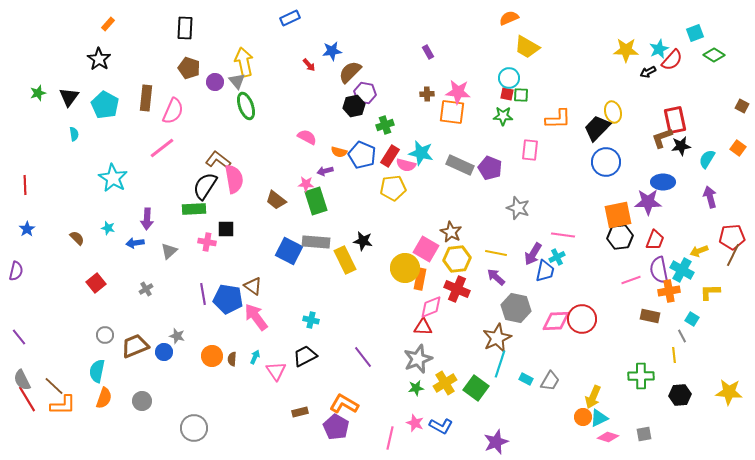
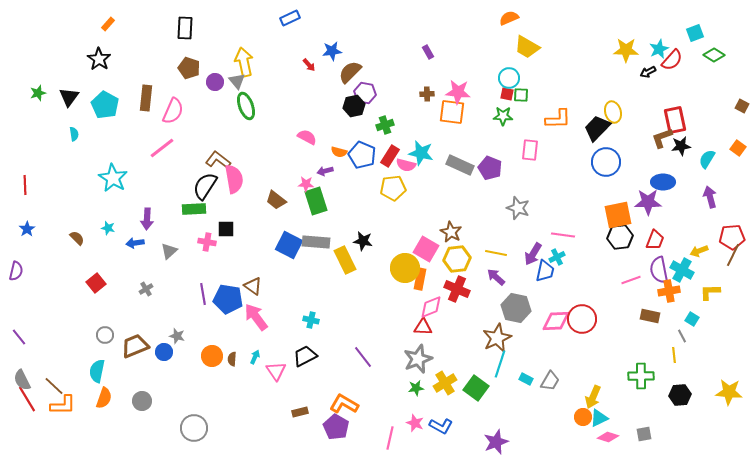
blue square at (289, 251): moved 6 px up
